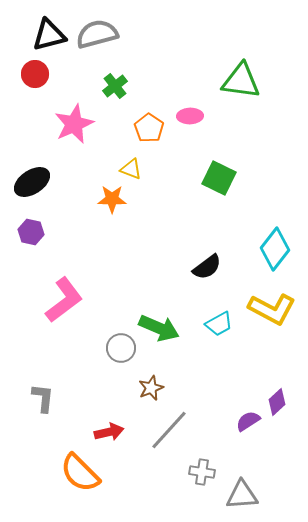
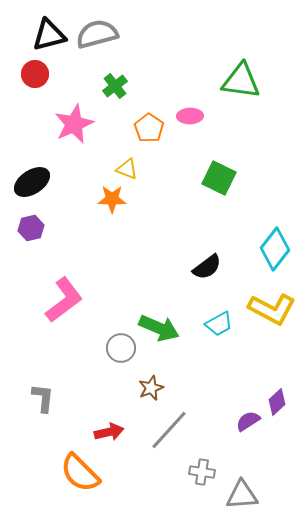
yellow triangle: moved 4 px left
purple hexagon: moved 4 px up; rotated 25 degrees counterclockwise
